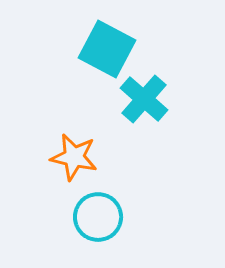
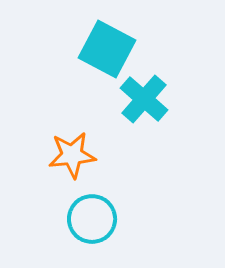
orange star: moved 2 px left, 2 px up; rotated 18 degrees counterclockwise
cyan circle: moved 6 px left, 2 px down
